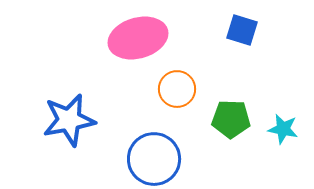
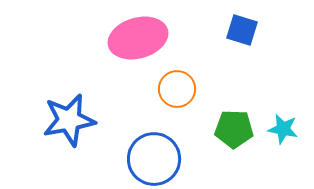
green pentagon: moved 3 px right, 10 px down
